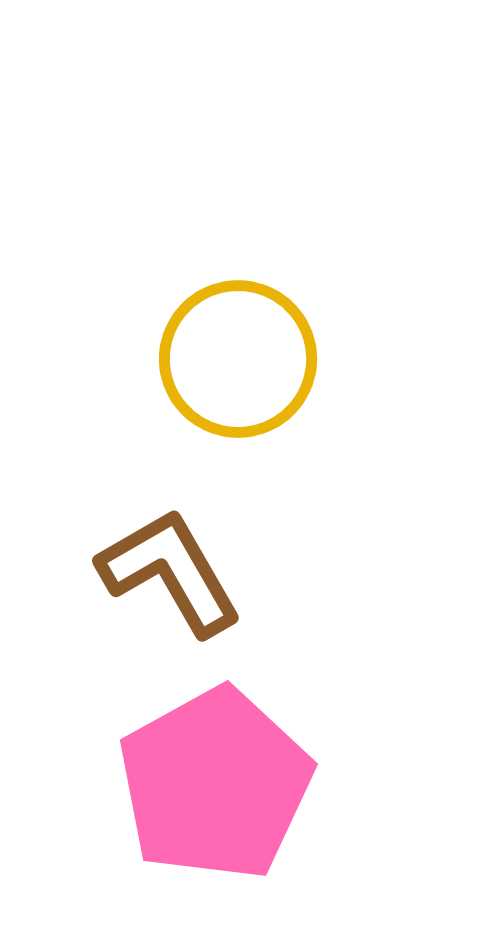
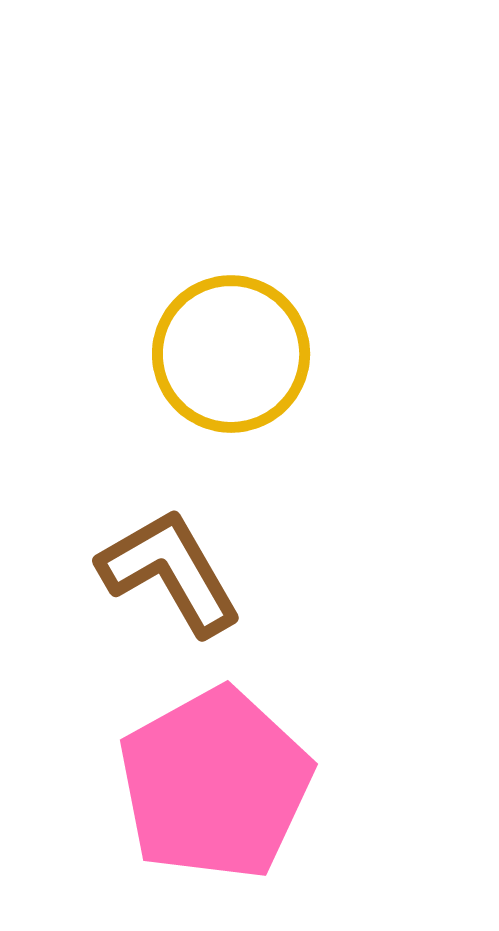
yellow circle: moved 7 px left, 5 px up
